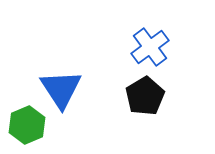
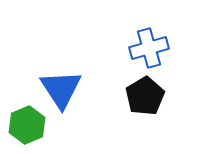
blue cross: moved 1 px left, 1 px down; rotated 21 degrees clockwise
